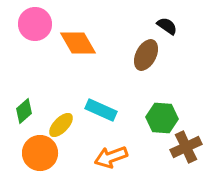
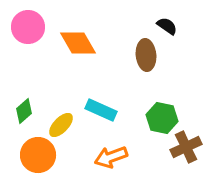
pink circle: moved 7 px left, 3 px down
brown ellipse: rotated 32 degrees counterclockwise
green hexagon: rotated 8 degrees clockwise
orange circle: moved 2 px left, 2 px down
